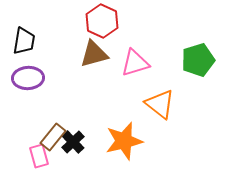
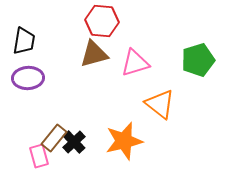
red hexagon: rotated 20 degrees counterclockwise
brown rectangle: moved 1 px right, 1 px down
black cross: moved 1 px right
